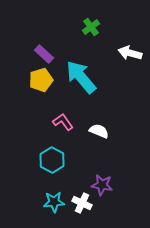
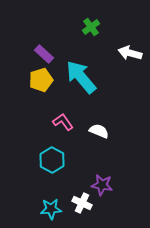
cyan star: moved 3 px left, 7 px down
